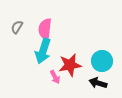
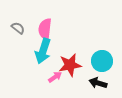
gray semicircle: moved 1 px right, 1 px down; rotated 96 degrees clockwise
pink arrow: rotated 96 degrees counterclockwise
